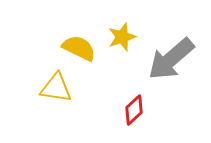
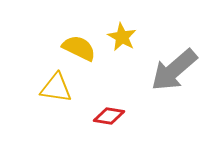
yellow star: rotated 24 degrees counterclockwise
gray arrow: moved 3 px right, 11 px down
red diamond: moved 25 px left, 6 px down; rotated 52 degrees clockwise
